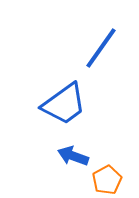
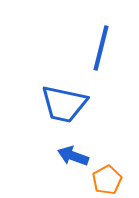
blue line: rotated 21 degrees counterclockwise
blue trapezoid: rotated 48 degrees clockwise
